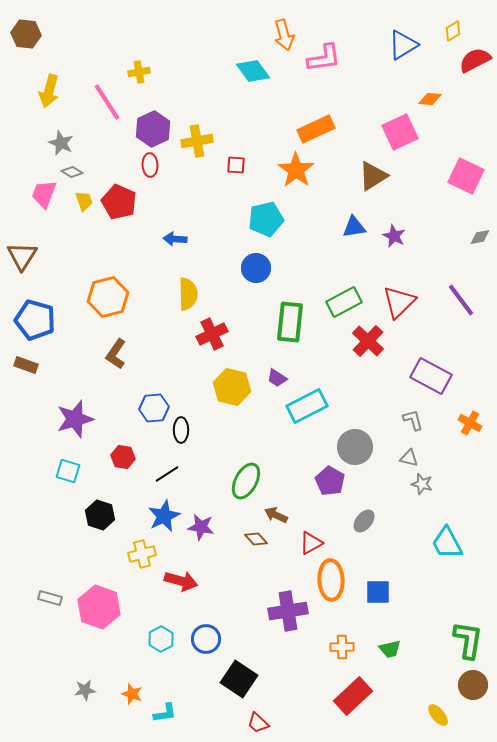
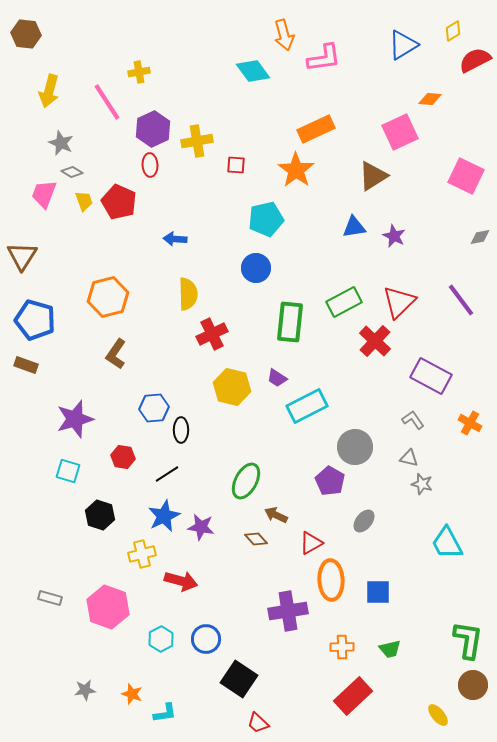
red cross at (368, 341): moved 7 px right
gray L-shape at (413, 420): rotated 20 degrees counterclockwise
pink hexagon at (99, 607): moved 9 px right
